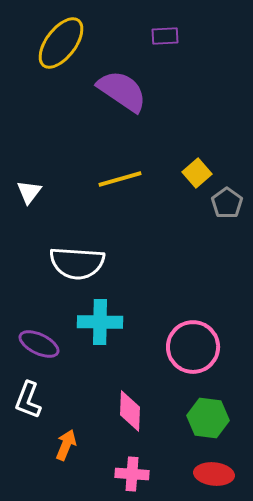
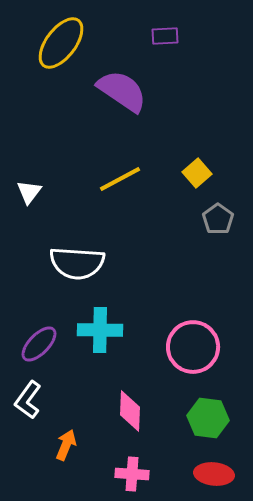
yellow line: rotated 12 degrees counterclockwise
gray pentagon: moved 9 px left, 16 px down
cyan cross: moved 8 px down
purple ellipse: rotated 72 degrees counterclockwise
white L-shape: rotated 15 degrees clockwise
